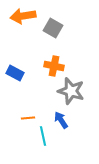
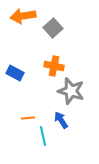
gray square: rotated 18 degrees clockwise
